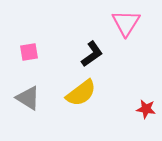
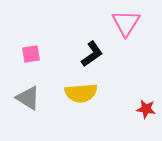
pink square: moved 2 px right, 2 px down
yellow semicircle: rotated 32 degrees clockwise
